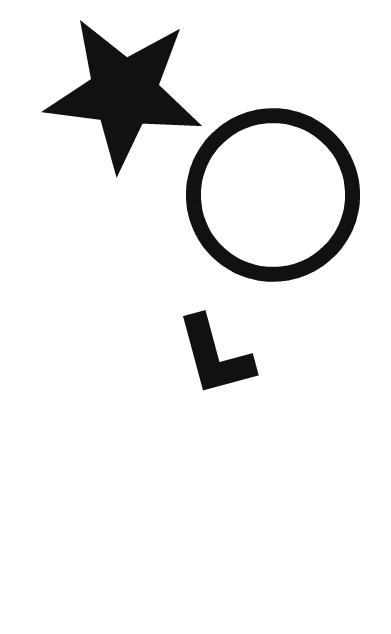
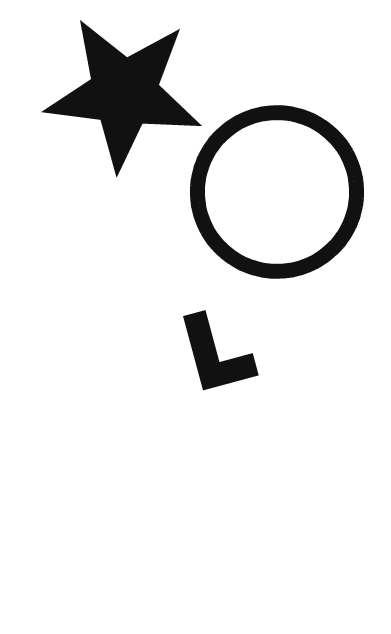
black circle: moved 4 px right, 3 px up
